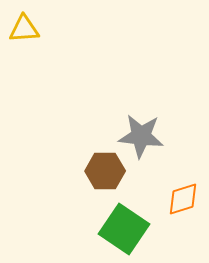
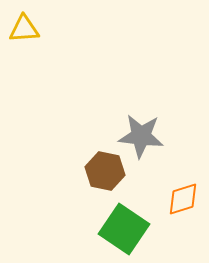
brown hexagon: rotated 12 degrees clockwise
